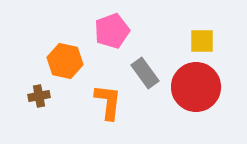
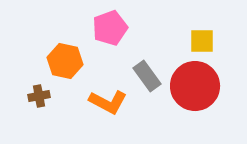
pink pentagon: moved 2 px left, 3 px up
gray rectangle: moved 2 px right, 3 px down
red circle: moved 1 px left, 1 px up
orange L-shape: rotated 111 degrees clockwise
